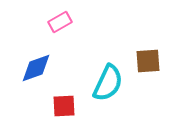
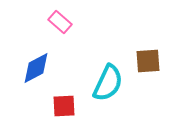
pink rectangle: rotated 70 degrees clockwise
blue diamond: rotated 8 degrees counterclockwise
